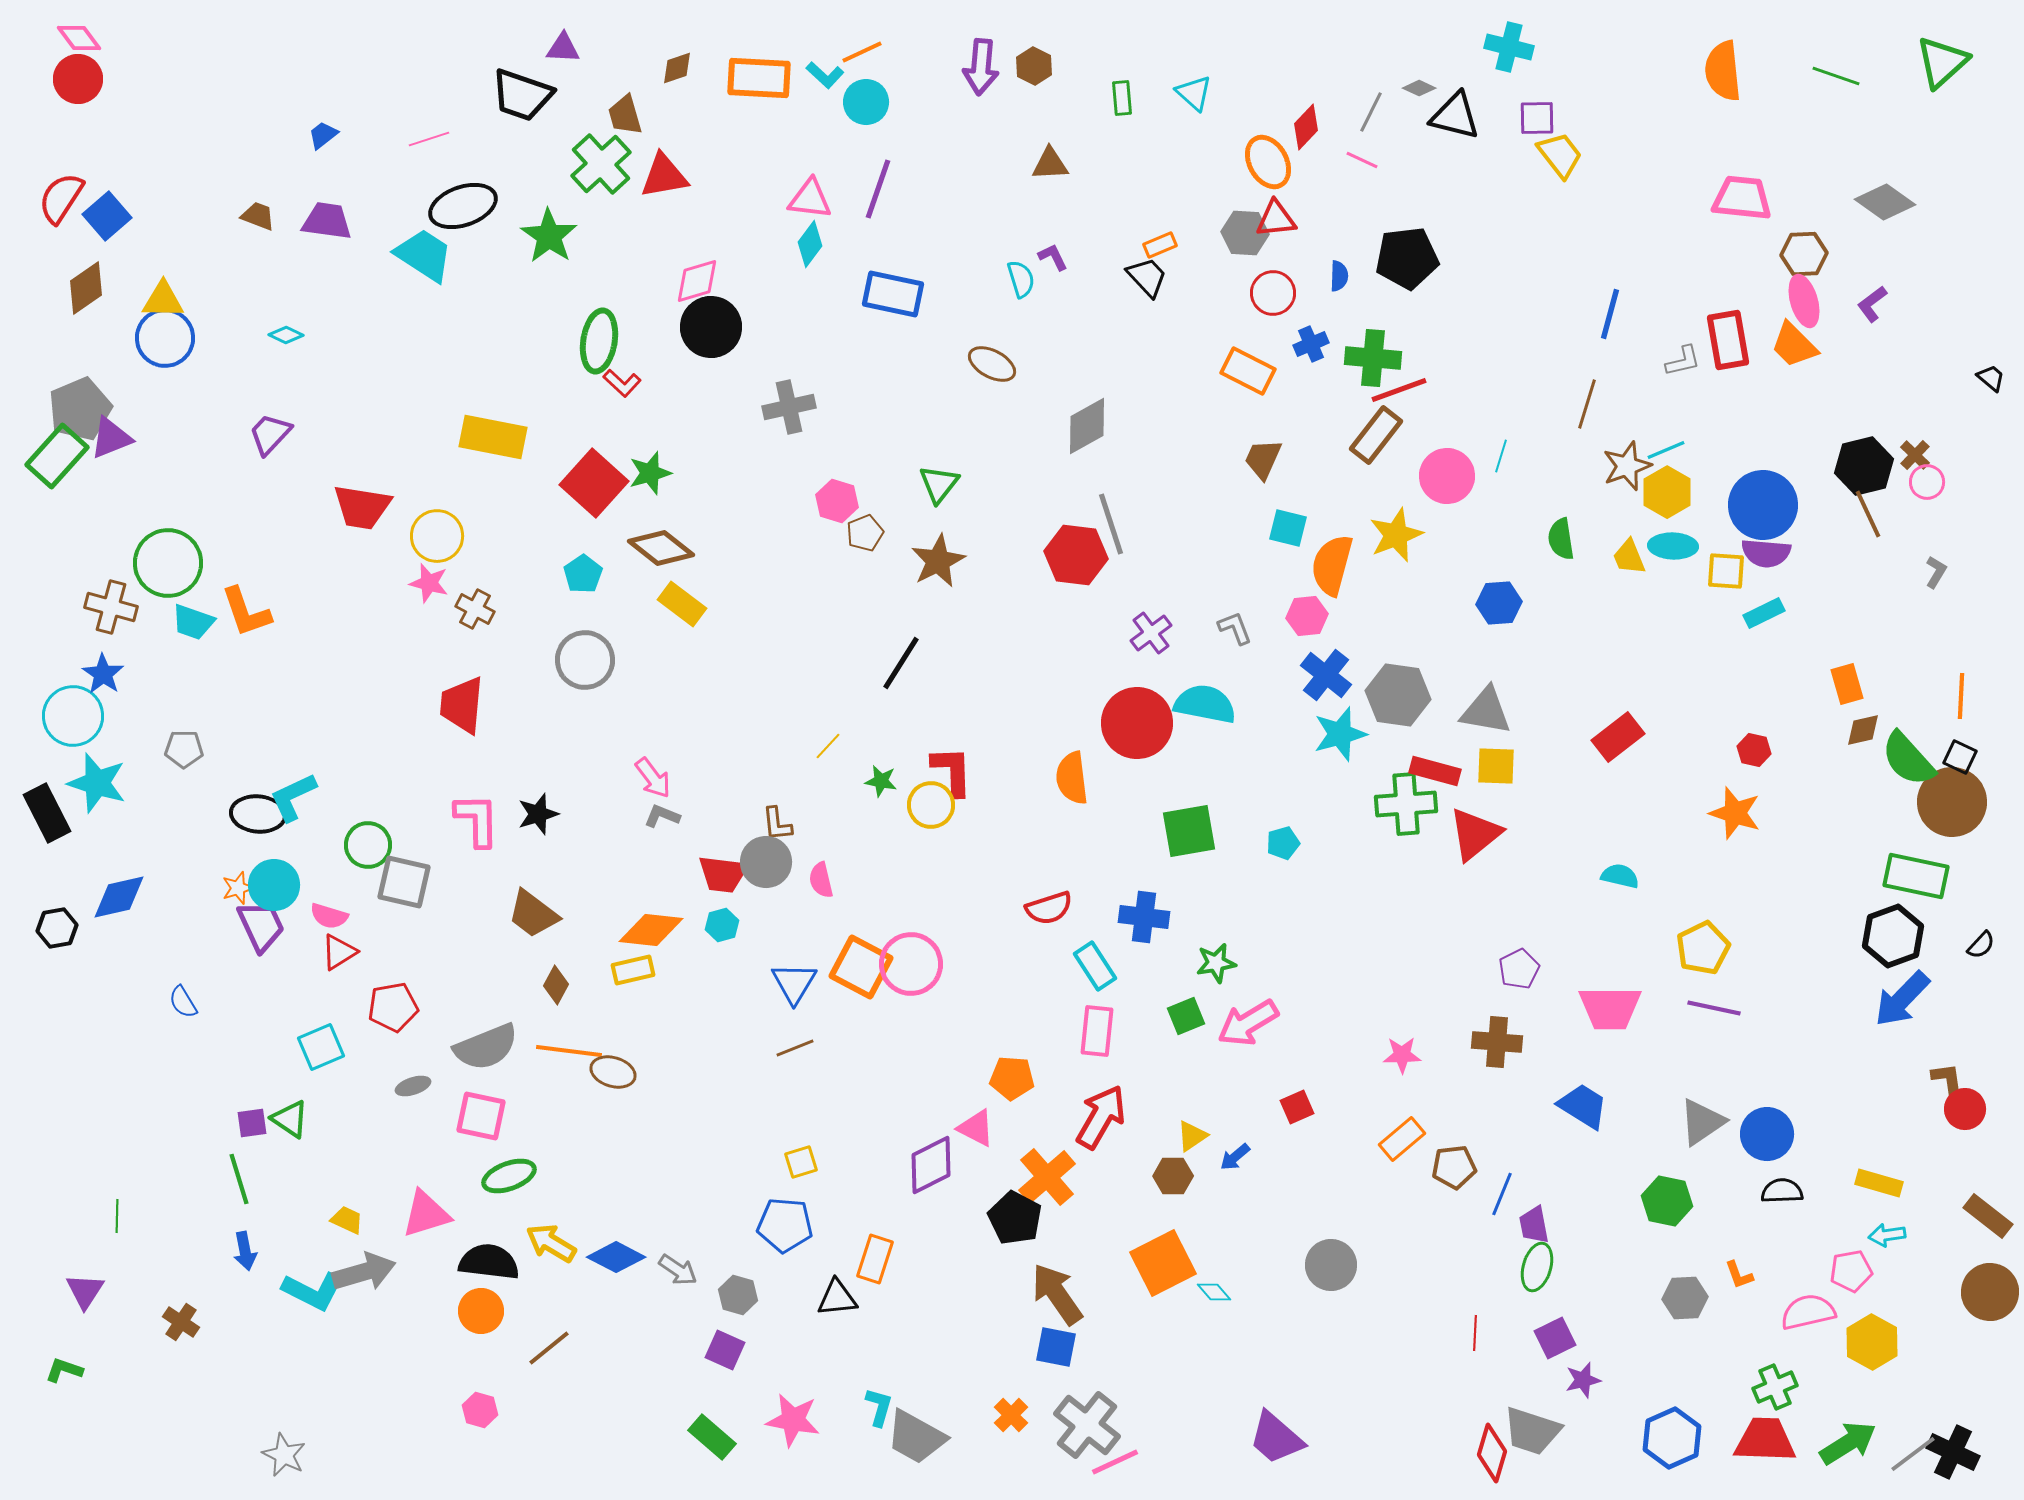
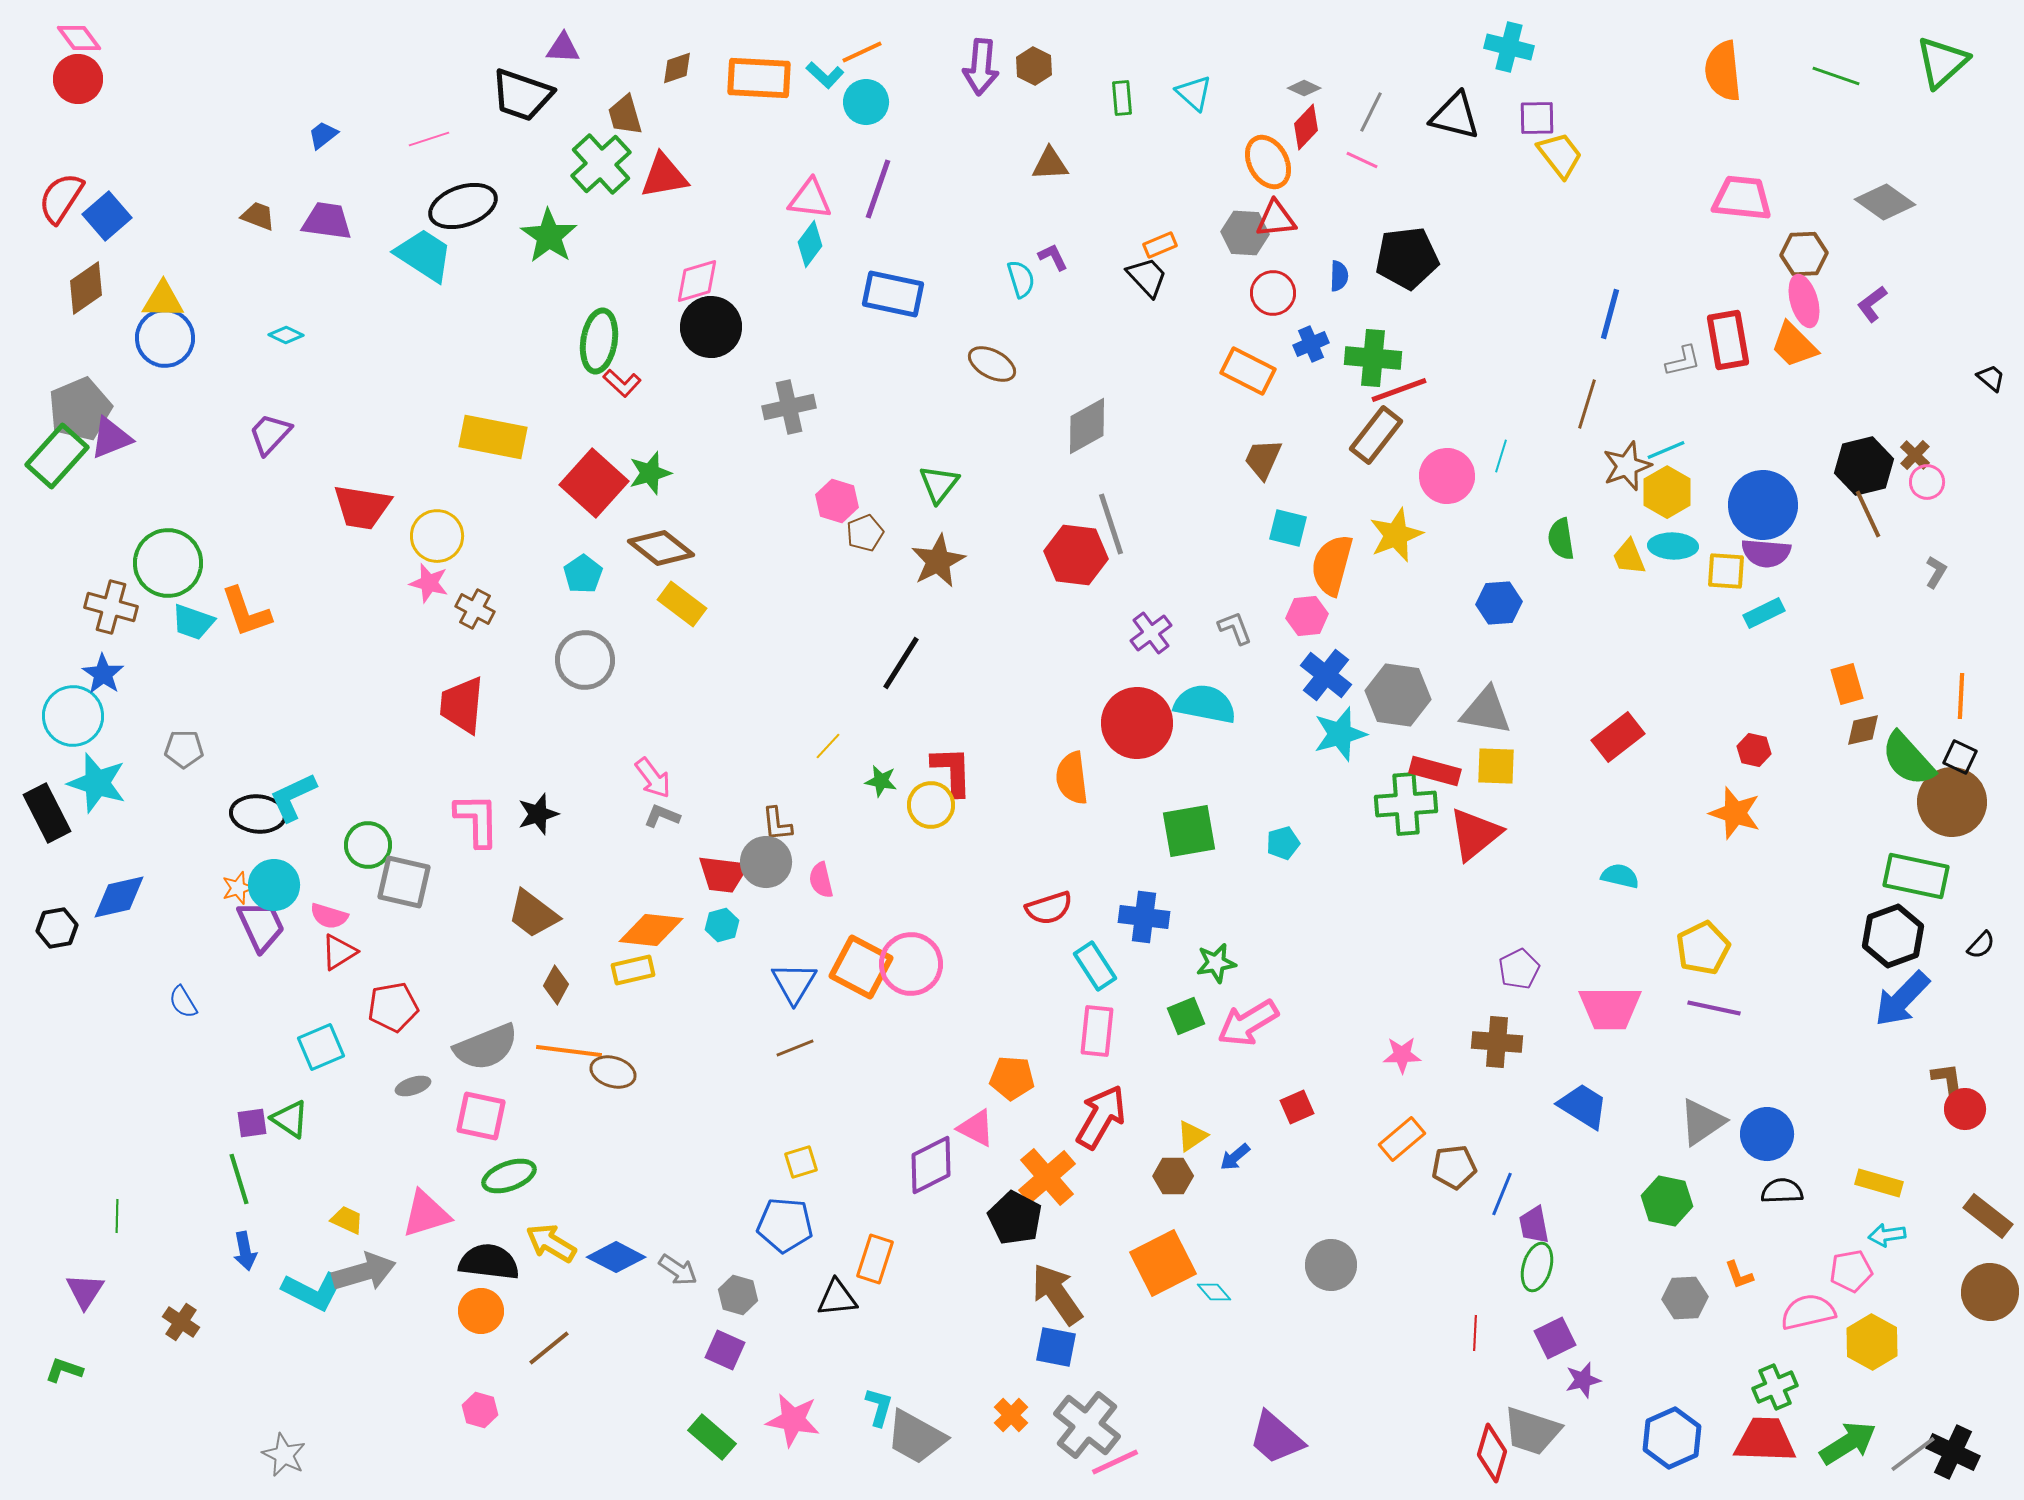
gray diamond at (1419, 88): moved 115 px left
